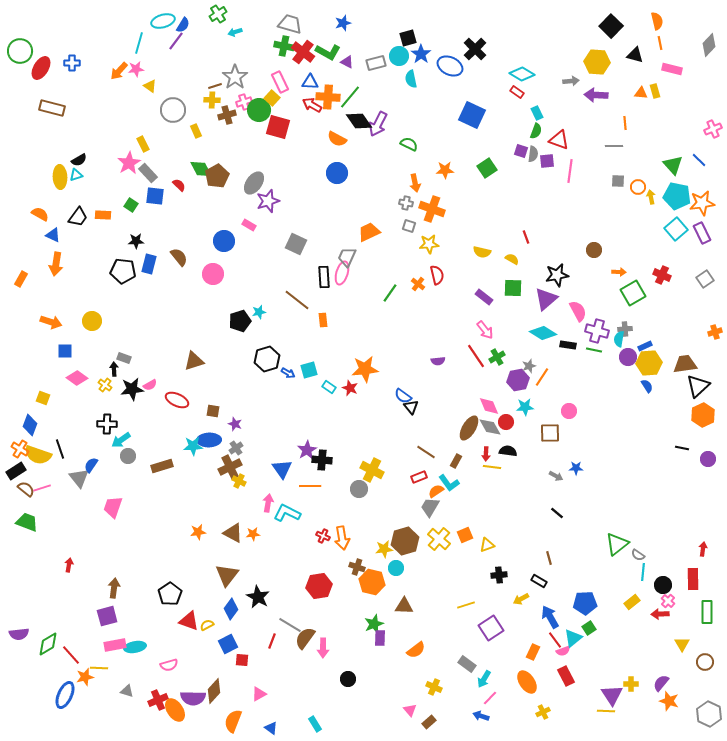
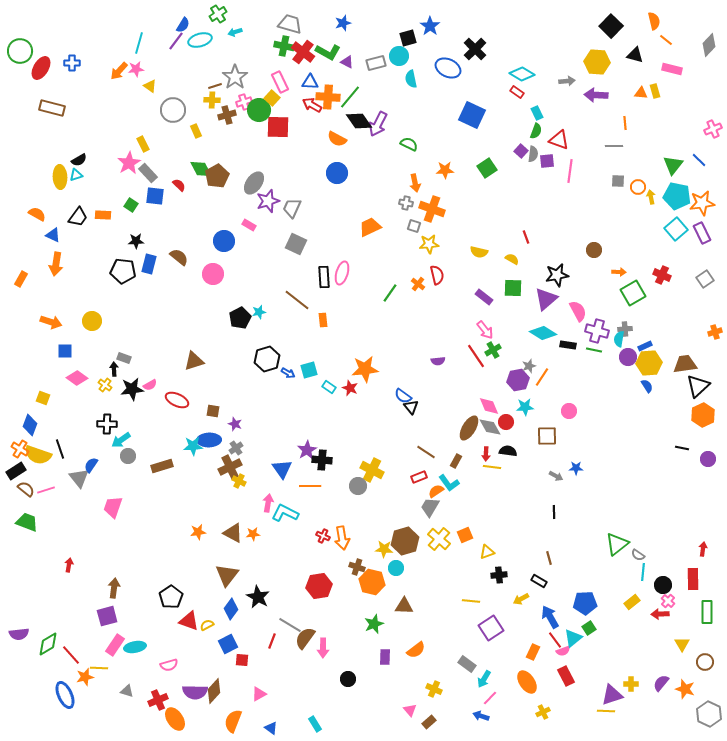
cyan ellipse at (163, 21): moved 37 px right, 19 px down
orange semicircle at (657, 21): moved 3 px left
orange line at (660, 43): moved 6 px right, 3 px up; rotated 40 degrees counterclockwise
blue star at (421, 54): moved 9 px right, 28 px up
blue ellipse at (450, 66): moved 2 px left, 2 px down
gray arrow at (571, 81): moved 4 px left
red square at (278, 127): rotated 15 degrees counterclockwise
purple square at (521, 151): rotated 24 degrees clockwise
green triangle at (673, 165): rotated 20 degrees clockwise
orange semicircle at (40, 214): moved 3 px left
gray square at (409, 226): moved 5 px right
orange trapezoid at (369, 232): moved 1 px right, 5 px up
yellow semicircle at (482, 252): moved 3 px left
brown semicircle at (179, 257): rotated 12 degrees counterclockwise
gray trapezoid at (347, 257): moved 55 px left, 49 px up
black pentagon at (240, 321): moved 3 px up; rotated 10 degrees counterclockwise
green cross at (497, 357): moved 4 px left, 7 px up
brown square at (550, 433): moved 3 px left, 3 px down
pink line at (42, 488): moved 4 px right, 2 px down
gray circle at (359, 489): moved 1 px left, 3 px up
cyan L-shape at (287, 513): moved 2 px left
black line at (557, 513): moved 3 px left, 1 px up; rotated 48 degrees clockwise
yellow triangle at (487, 545): moved 7 px down
yellow star at (384, 549): rotated 12 degrees clockwise
black pentagon at (170, 594): moved 1 px right, 3 px down
yellow line at (466, 605): moved 5 px right, 4 px up; rotated 24 degrees clockwise
purple rectangle at (380, 638): moved 5 px right, 19 px down
pink rectangle at (115, 645): rotated 45 degrees counterclockwise
yellow cross at (434, 687): moved 2 px down
blue ellipse at (65, 695): rotated 48 degrees counterclockwise
purple triangle at (612, 695): rotated 45 degrees clockwise
purple semicircle at (193, 698): moved 2 px right, 6 px up
orange star at (669, 701): moved 16 px right, 12 px up
orange ellipse at (175, 710): moved 9 px down
